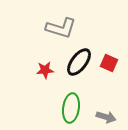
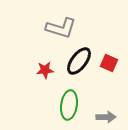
black ellipse: moved 1 px up
green ellipse: moved 2 px left, 3 px up
gray arrow: rotated 18 degrees counterclockwise
